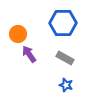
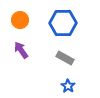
orange circle: moved 2 px right, 14 px up
purple arrow: moved 8 px left, 4 px up
blue star: moved 2 px right, 1 px down; rotated 16 degrees clockwise
